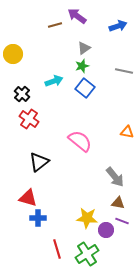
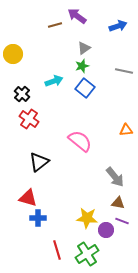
orange triangle: moved 1 px left, 2 px up; rotated 16 degrees counterclockwise
red line: moved 1 px down
